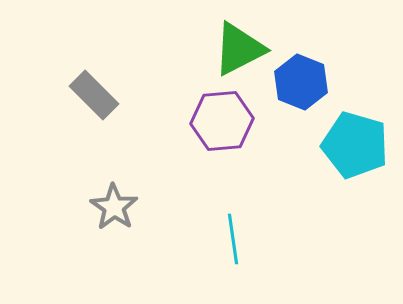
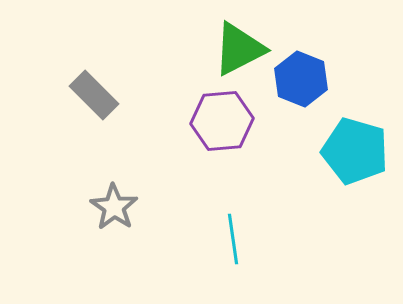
blue hexagon: moved 3 px up
cyan pentagon: moved 6 px down
